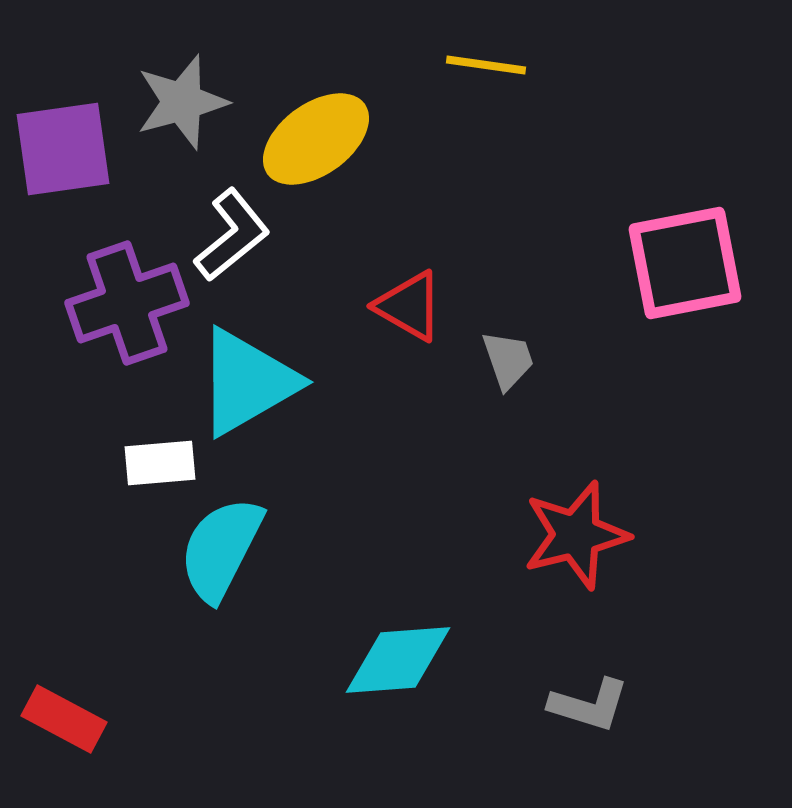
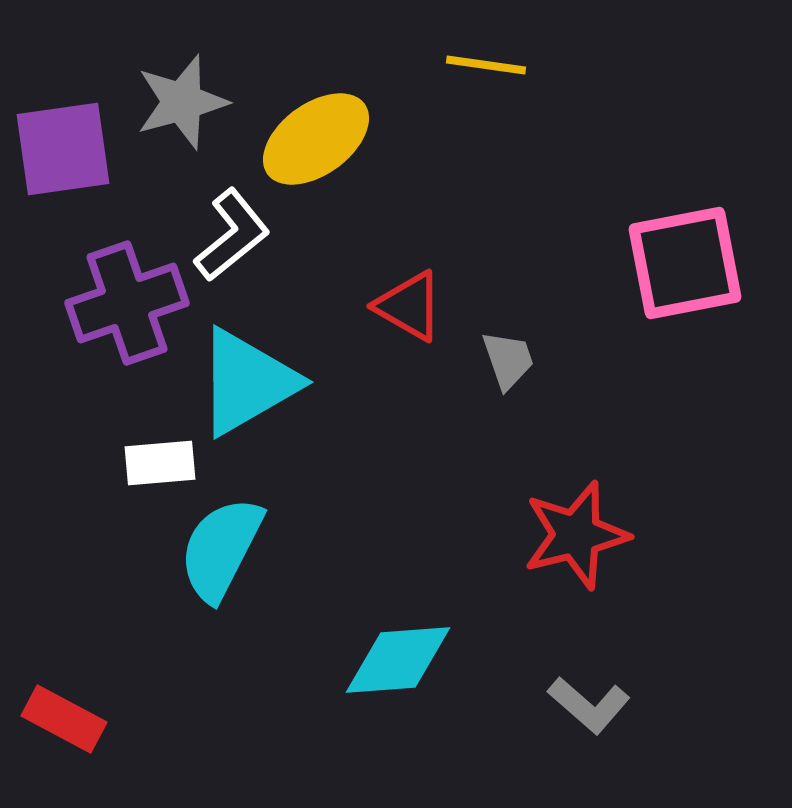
gray L-shape: rotated 24 degrees clockwise
